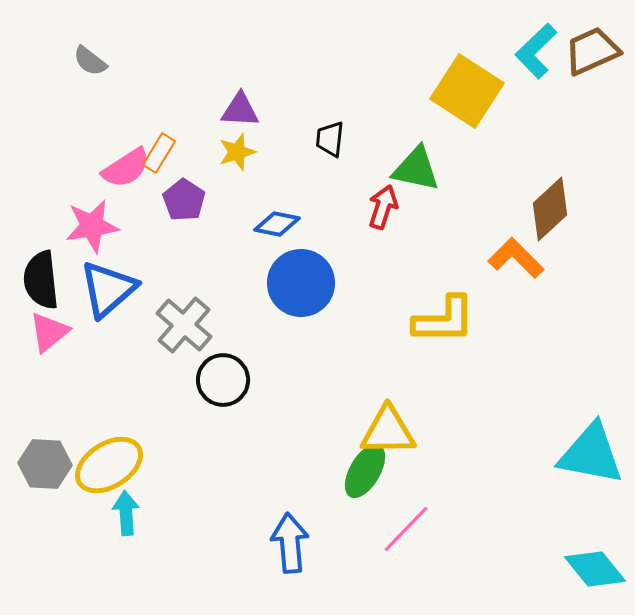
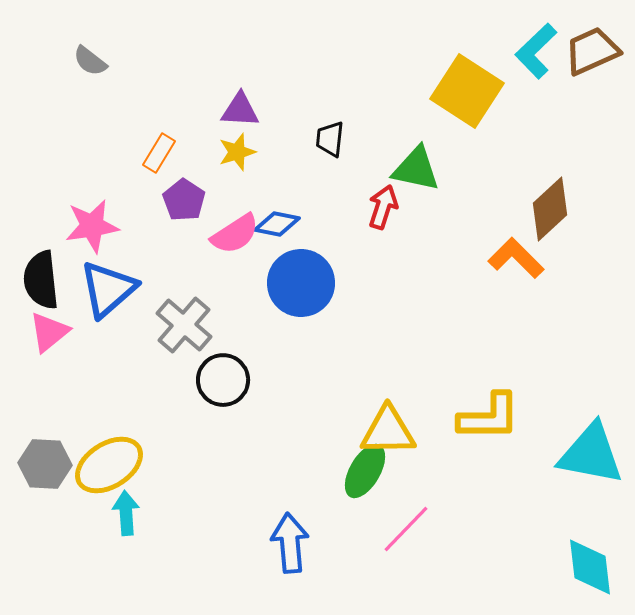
pink semicircle: moved 109 px right, 66 px down
yellow L-shape: moved 45 px right, 97 px down
cyan diamond: moved 5 px left, 2 px up; rotated 32 degrees clockwise
